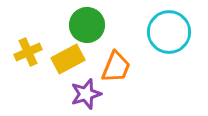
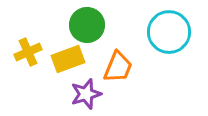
yellow rectangle: rotated 8 degrees clockwise
orange trapezoid: moved 2 px right
